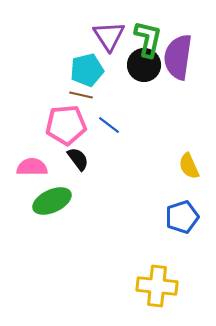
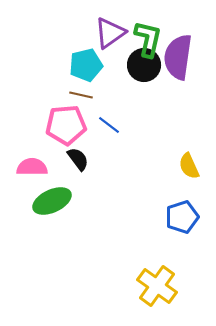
purple triangle: moved 1 px right, 3 px up; rotated 28 degrees clockwise
cyan pentagon: moved 1 px left, 5 px up
yellow cross: rotated 30 degrees clockwise
